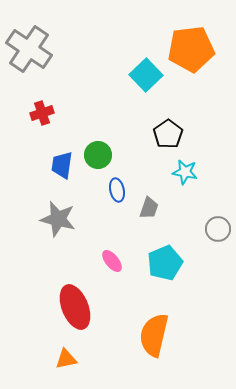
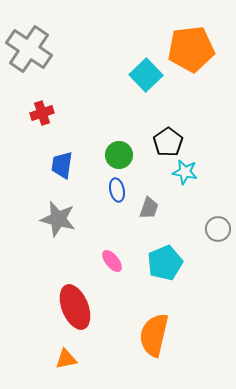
black pentagon: moved 8 px down
green circle: moved 21 px right
